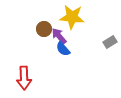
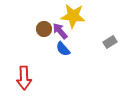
yellow star: moved 1 px right, 1 px up
purple arrow: moved 1 px right, 5 px up
